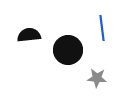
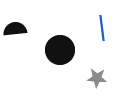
black semicircle: moved 14 px left, 6 px up
black circle: moved 8 px left
